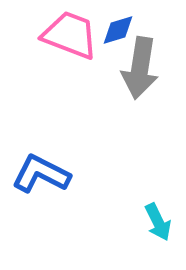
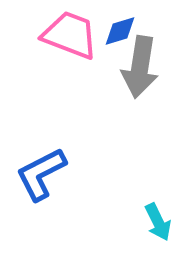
blue diamond: moved 2 px right, 1 px down
gray arrow: moved 1 px up
blue L-shape: rotated 54 degrees counterclockwise
